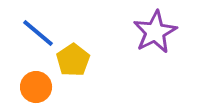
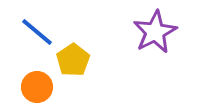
blue line: moved 1 px left, 1 px up
orange circle: moved 1 px right
